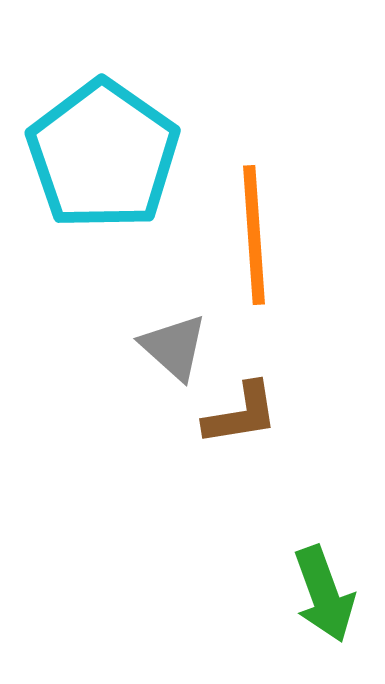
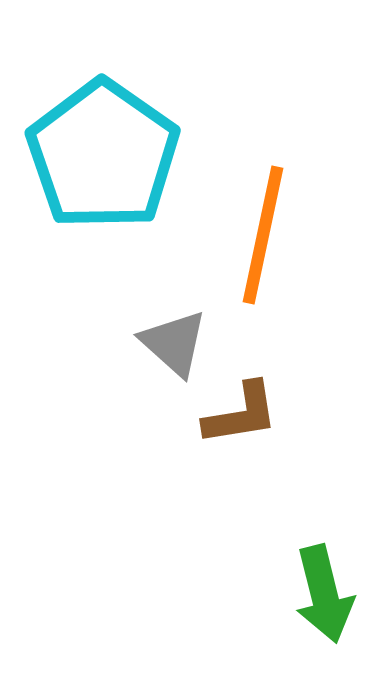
orange line: moved 9 px right; rotated 16 degrees clockwise
gray triangle: moved 4 px up
green arrow: rotated 6 degrees clockwise
